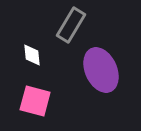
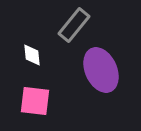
gray rectangle: moved 3 px right; rotated 8 degrees clockwise
pink square: rotated 8 degrees counterclockwise
